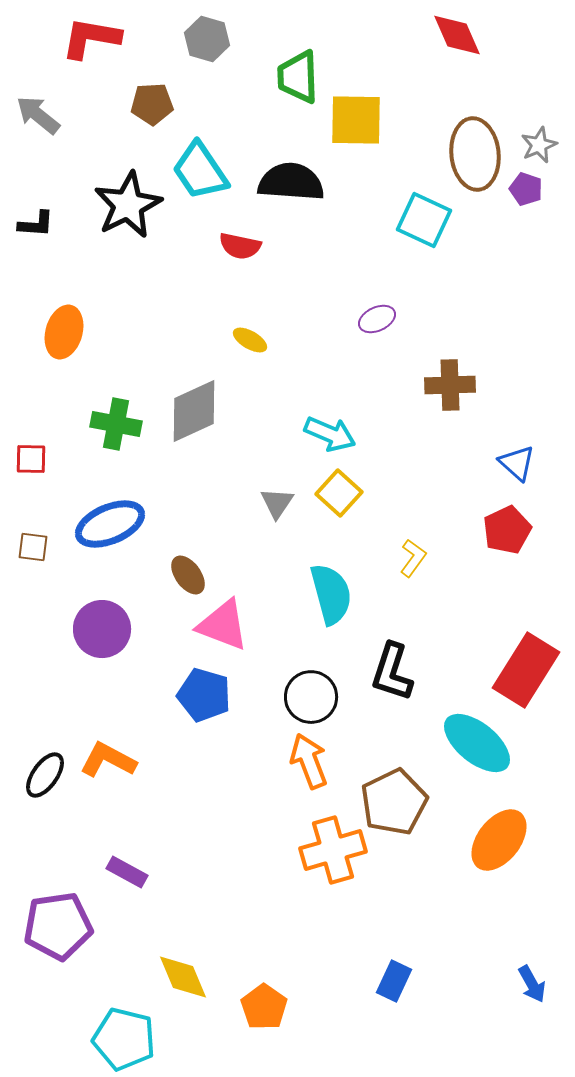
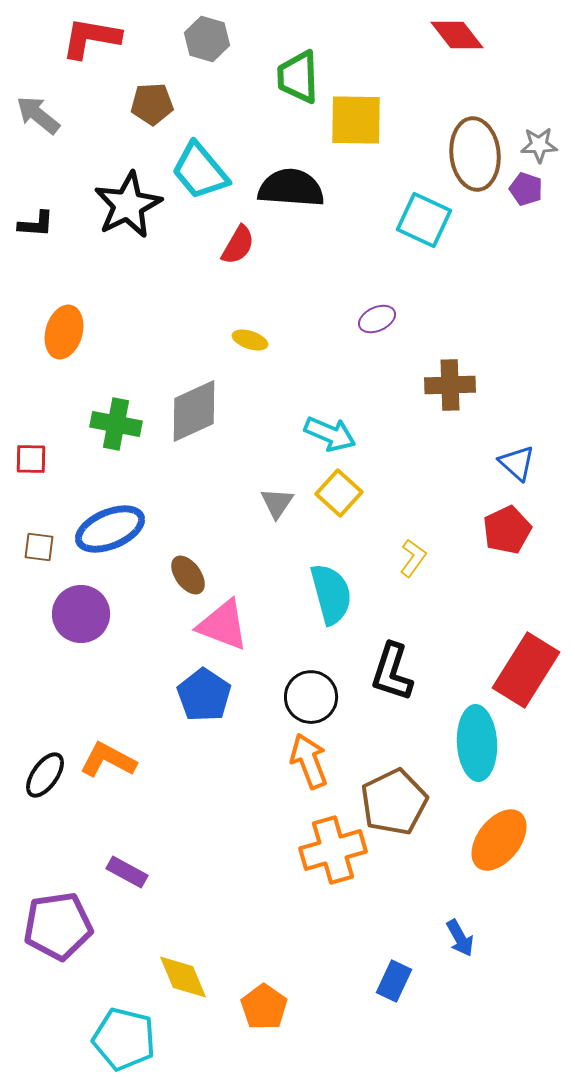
red diamond at (457, 35): rotated 14 degrees counterclockwise
gray star at (539, 145): rotated 21 degrees clockwise
cyan trapezoid at (200, 171): rotated 6 degrees counterclockwise
black semicircle at (291, 182): moved 6 px down
red semicircle at (240, 246): moved 2 px left, 1 px up; rotated 72 degrees counterclockwise
yellow ellipse at (250, 340): rotated 12 degrees counterclockwise
blue ellipse at (110, 524): moved 5 px down
brown square at (33, 547): moved 6 px right
purple circle at (102, 629): moved 21 px left, 15 px up
blue pentagon at (204, 695): rotated 18 degrees clockwise
cyan ellipse at (477, 743): rotated 48 degrees clockwise
blue arrow at (532, 984): moved 72 px left, 46 px up
